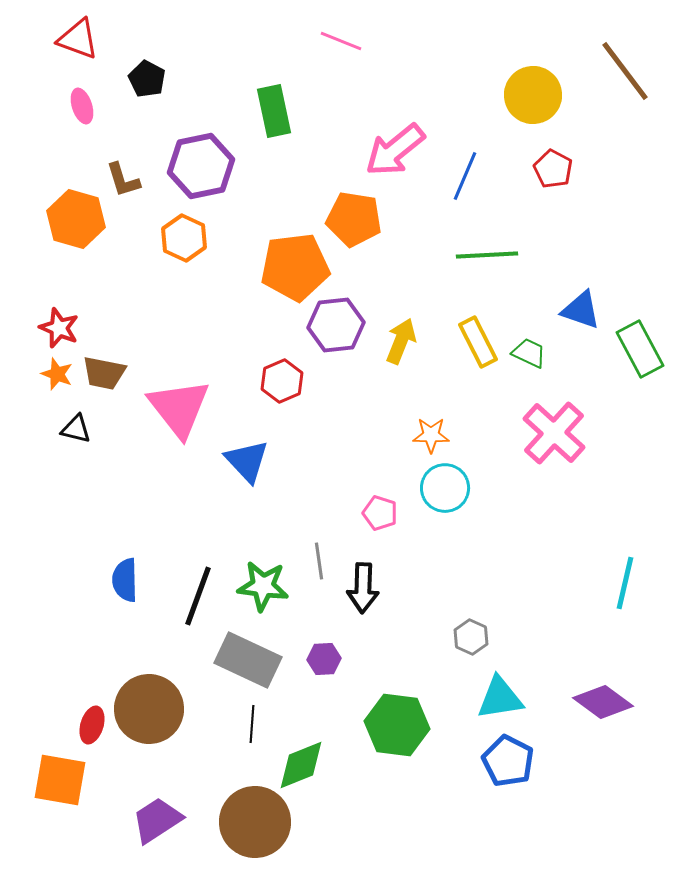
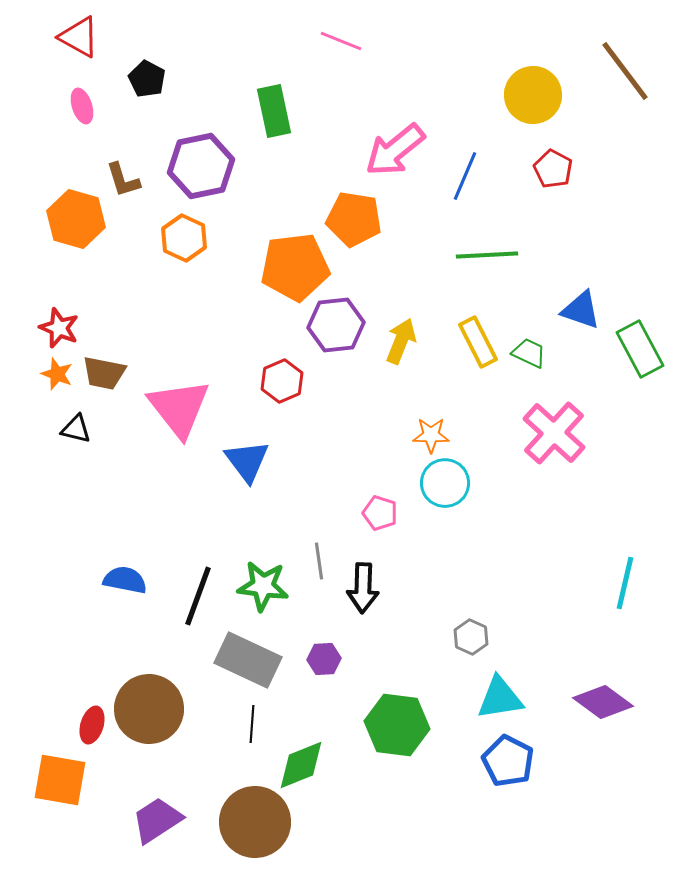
red triangle at (78, 39): moved 1 px right, 2 px up; rotated 9 degrees clockwise
blue triangle at (247, 461): rotated 6 degrees clockwise
cyan circle at (445, 488): moved 5 px up
blue semicircle at (125, 580): rotated 102 degrees clockwise
